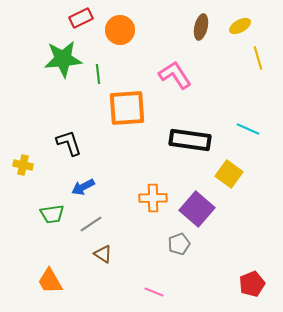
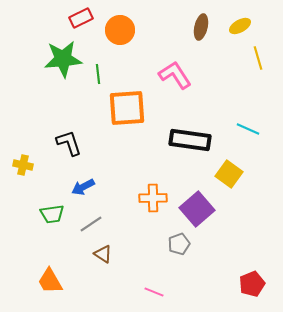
purple square: rotated 8 degrees clockwise
